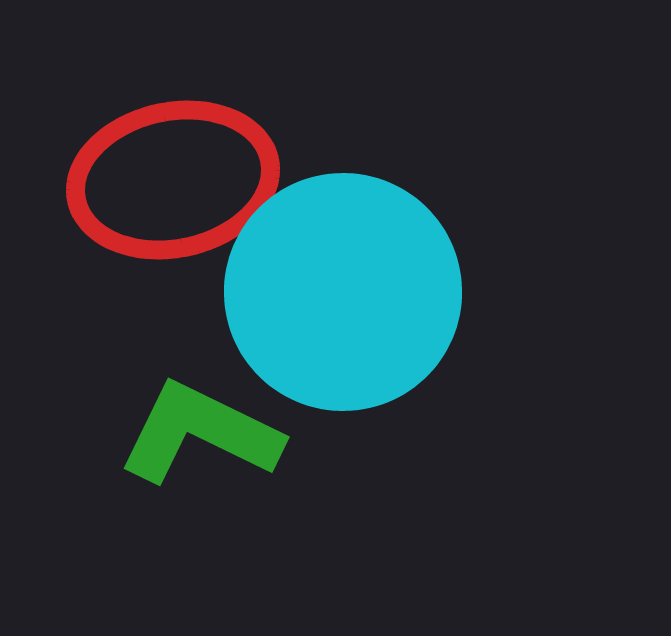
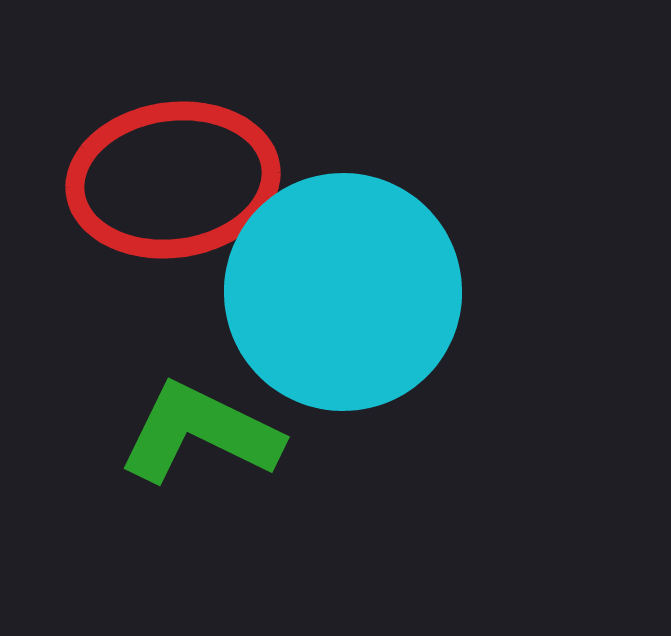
red ellipse: rotated 4 degrees clockwise
